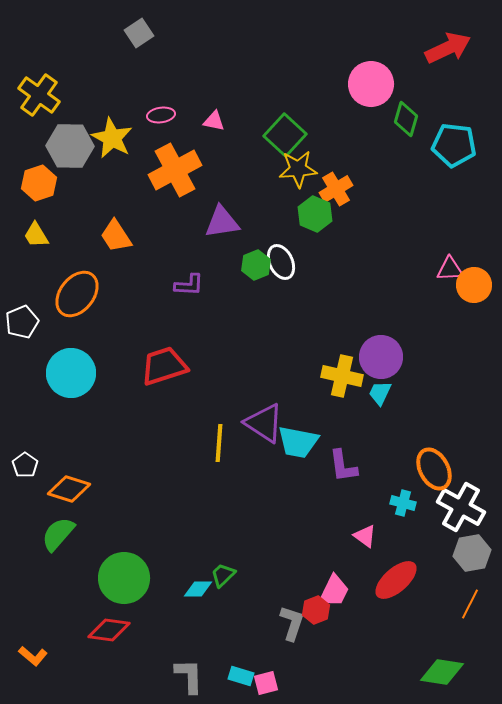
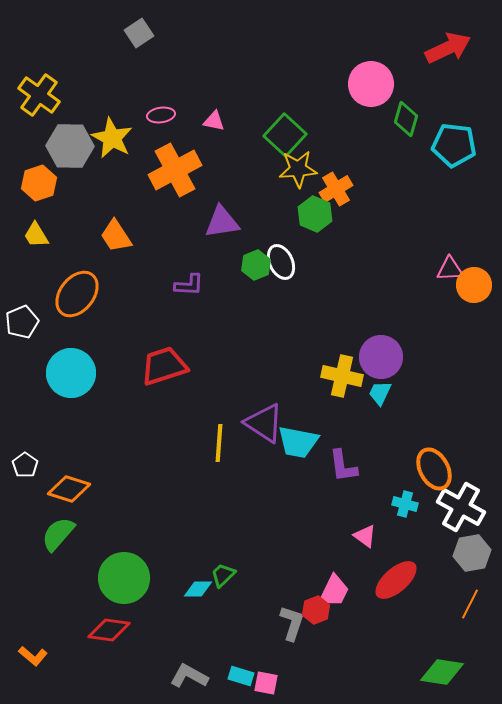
cyan cross at (403, 503): moved 2 px right, 1 px down
gray L-shape at (189, 676): rotated 60 degrees counterclockwise
pink square at (266, 683): rotated 25 degrees clockwise
